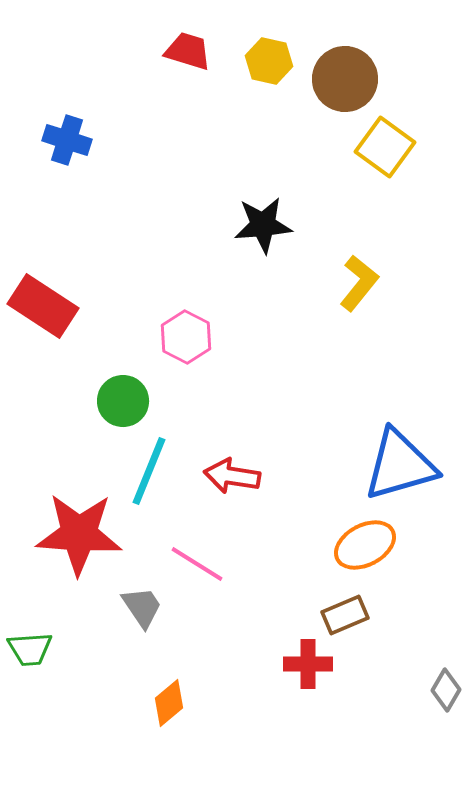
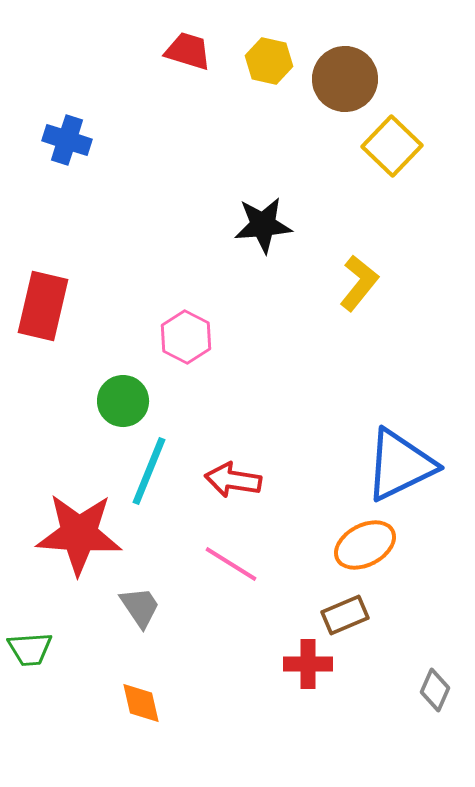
yellow square: moved 7 px right, 1 px up; rotated 8 degrees clockwise
red rectangle: rotated 70 degrees clockwise
blue triangle: rotated 10 degrees counterclockwise
red arrow: moved 1 px right, 4 px down
pink line: moved 34 px right
gray trapezoid: moved 2 px left
gray diamond: moved 11 px left; rotated 6 degrees counterclockwise
orange diamond: moved 28 px left; rotated 63 degrees counterclockwise
